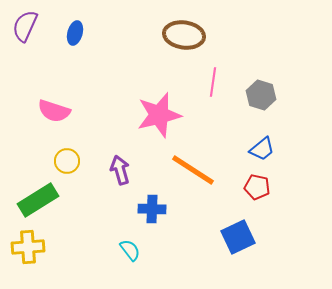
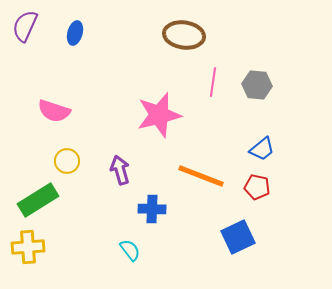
gray hexagon: moved 4 px left, 10 px up; rotated 12 degrees counterclockwise
orange line: moved 8 px right, 6 px down; rotated 12 degrees counterclockwise
